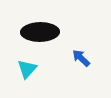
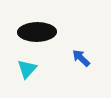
black ellipse: moved 3 px left
